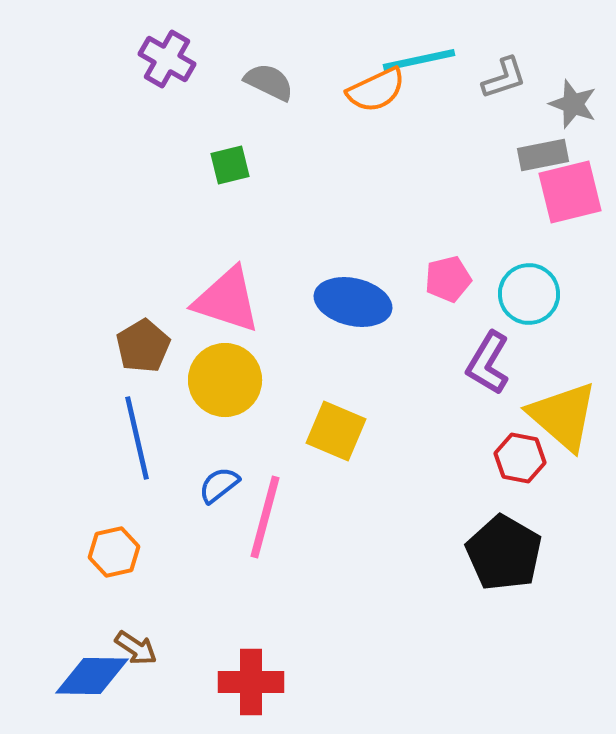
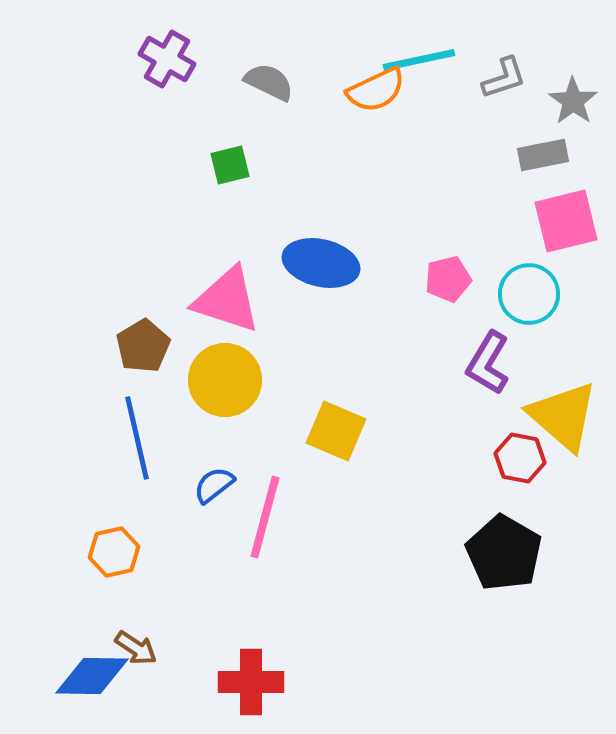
gray star: moved 3 px up; rotated 15 degrees clockwise
pink square: moved 4 px left, 29 px down
blue ellipse: moved 32 px left, 39 px up
blue semicircle: moved 5 px left
